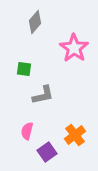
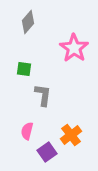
gray diamond: moved 7 px left
gray L-shape: rotated 70 degrees counterclockwise
orange cross: moved 4 px left
